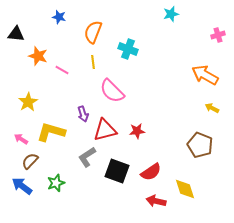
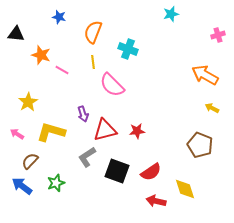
orange star: moved 3 px right, 1 px up
pink semicircle: moved 6 px up
pink arrow: moved 4 px left, 5 px up
